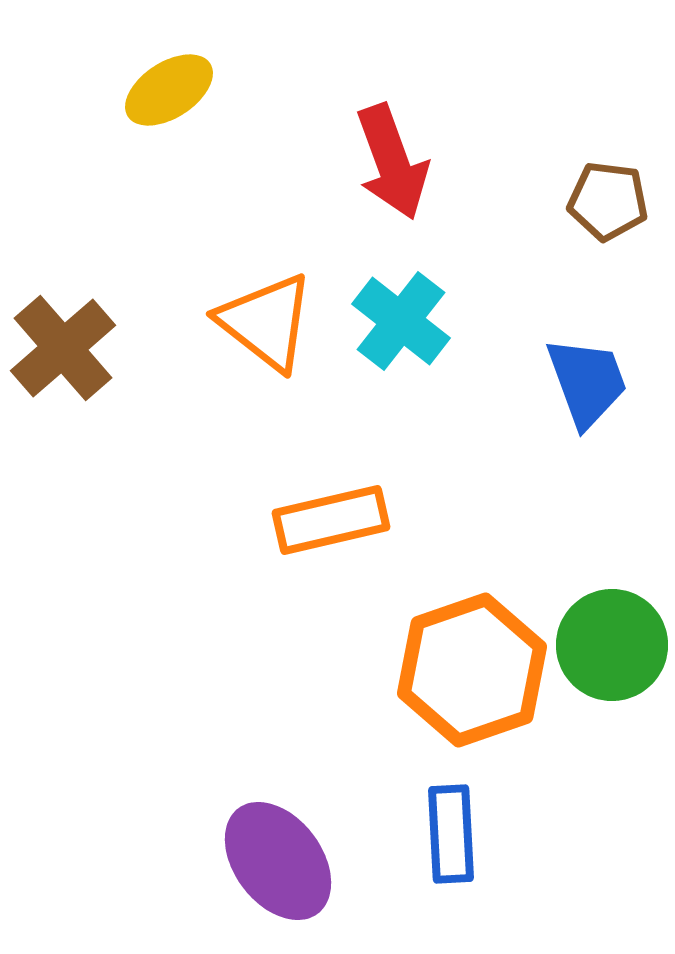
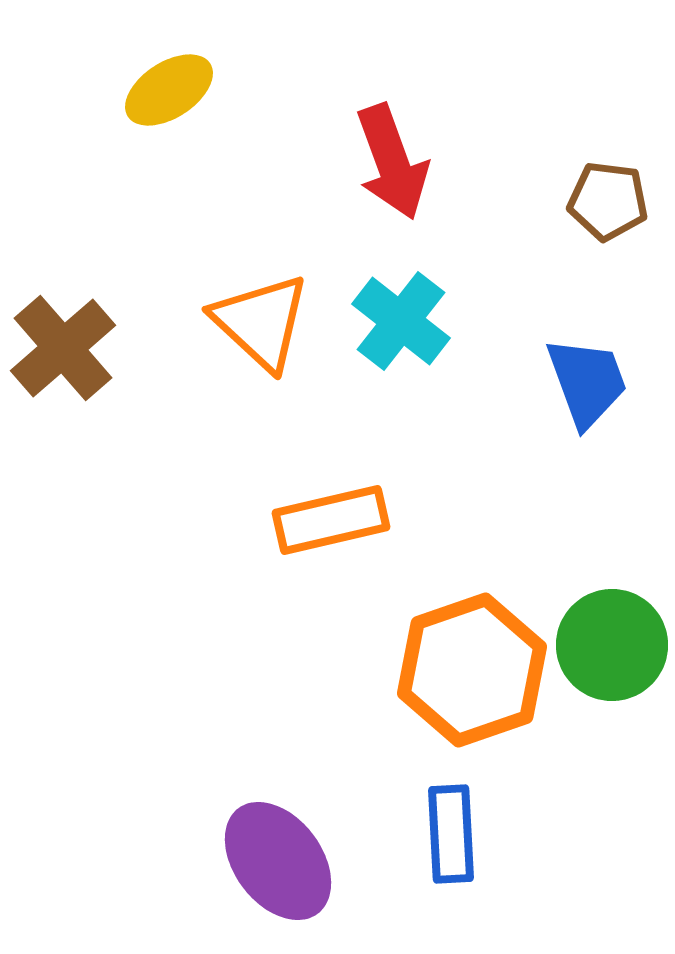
orange triangle: moved 5 px left; rotated 5 degrees clockwise
